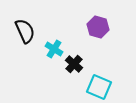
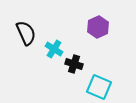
purple hexagon: rotated 20 degrees clockwise
black semicircle: moved 1 px right, 2 px down
black cross: rotated 24 degrees counterclockwise
